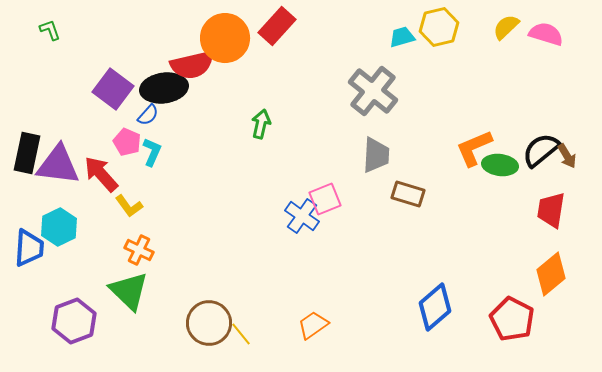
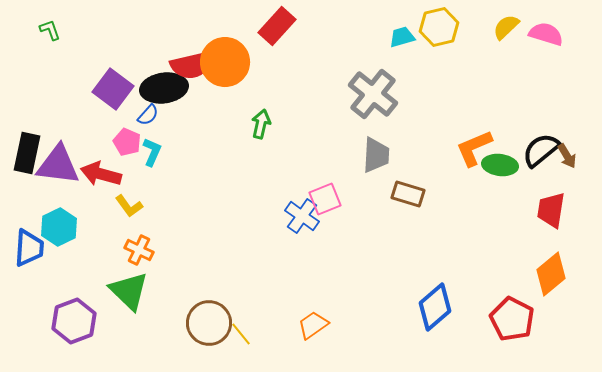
orange circle: moved 24 px down
gray cross: moved 3 px down
red arrow: rotated 33 degrees counterclockwise
